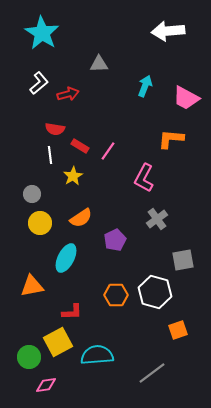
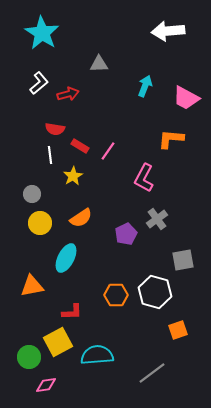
purple pentagon: moved 11 px right, 6 px up
